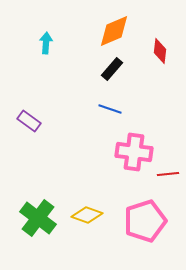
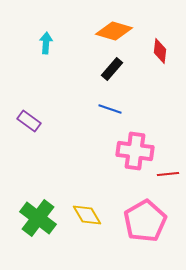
orange diamond: rotated 39 degrees clockwise
pink cross: moved 1 px right, 1 px up
yellow diamond: rotated 40 degrees clockwise
pink pentagon: rotated 12 degrees counterclockwise
